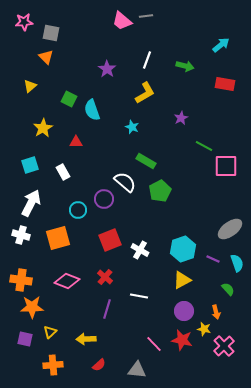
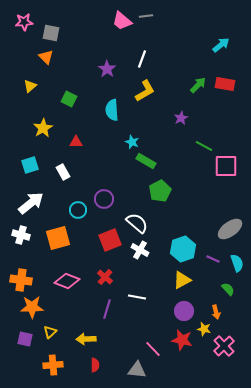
white line at (147, 60): moved 5 px left, 1 px up
green arrow at (185, 66): moved 13 px right, 19 px down; rotated 60 degrees counterclockwise
yellow L-shape at (145, 93): moved 2 px up
cyan semicircle at (92, 110): moved 20 px right; rotated 15 degrees clockwise
cyan star at (132, 127): moved 15 px down
white semicircle at (125, 182): moved 12 px right, 41 px down
white arrow at (31, 203): rotated 24 degrees clockwise
white line at (139, 296): moved 2 px left, 1 px down
pink line at (154, 344): moved 1 px left, 5 px down
red semicircle at (99, 365): moved 4 px left; rotated 48 degrees counterclockwise
